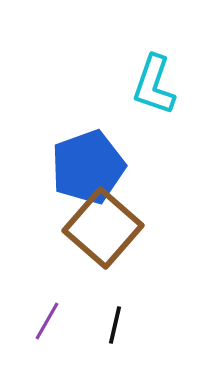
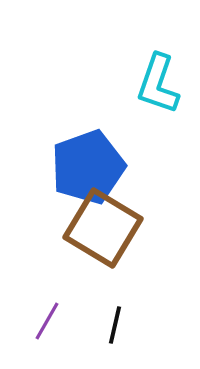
cyan L-shape: moved 4 px right, 1 px up
brown square: rotated 10 degrees counterclockwise
